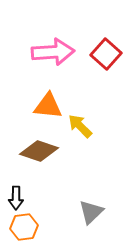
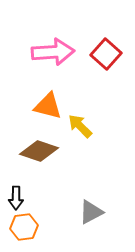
orange triangle: rotated 8 degrees clockwise
gray triangle: rotated 16 degrees clockwise
